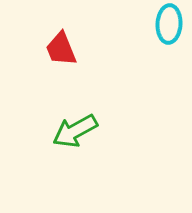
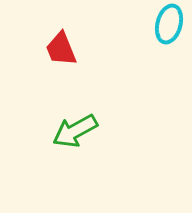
cyan ellipse: rotated 12 degrees clockwise
